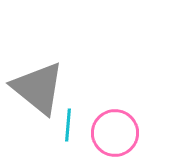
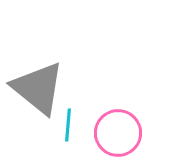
pink circle: moved 3 px right
